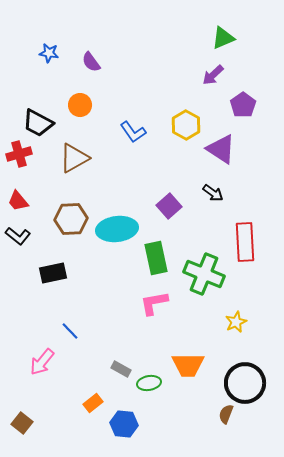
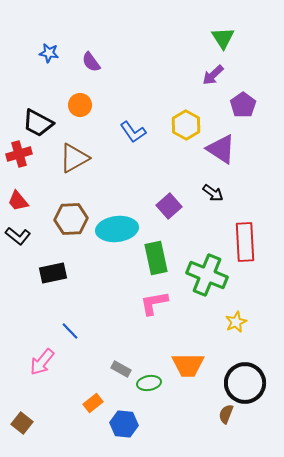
green triangle: rotated 40 degrees counterclockwise
green cross: moved 3 px right, 1 px down
